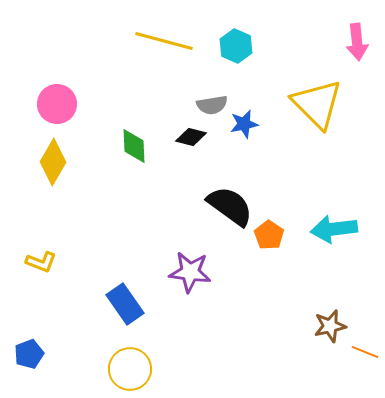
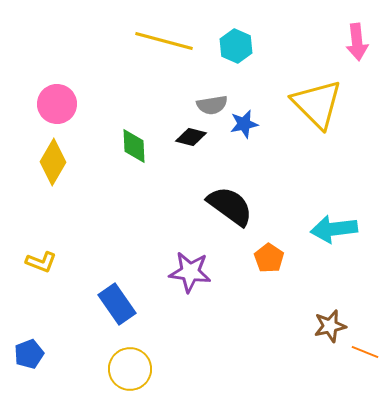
orange pentagon: moved 23 px down
blue rectangle: moved 8 px left
